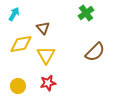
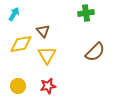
green cross: rotated 28 degrees clockwise
brown triangle: moved 3 px down
yellow triangle: moved 1 px right
red star: moved 3 px down
